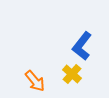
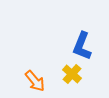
blue L-shape: rotated 16 degrees counterclockwise
